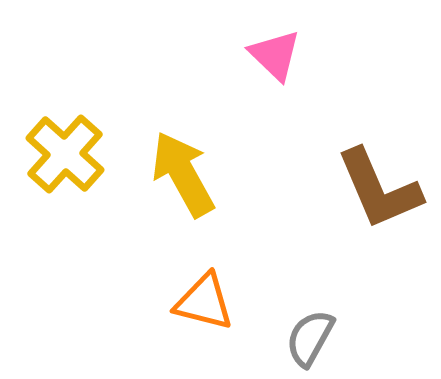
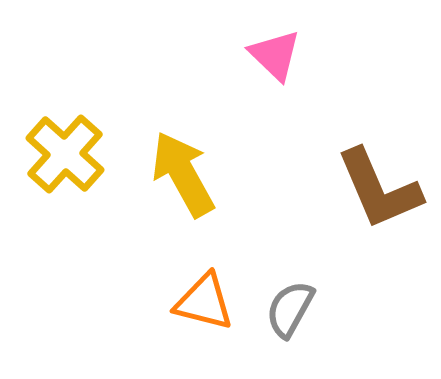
gray semicircle: moved 20 px left, 29 px up
